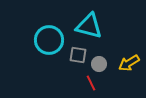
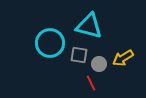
cyan circle: moved 1 px right, 3 px down
gray square: moved 1 px right
yellow arrow: moved 6 px left, 5 px up
